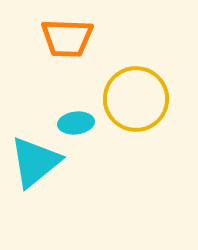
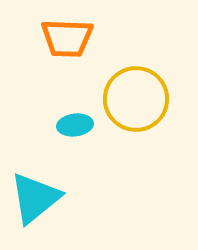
cyan ellipse: moved 1 px left, 2 px down
cyan triangle: moved 36 px down
